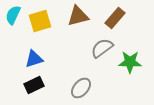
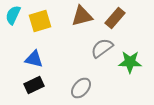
brown triangle: moved 4 px right
blue triangle: rotated 30 degrees clockwise
